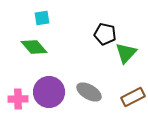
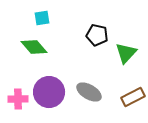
black pentagon: moved 8 px left, 1 px down
